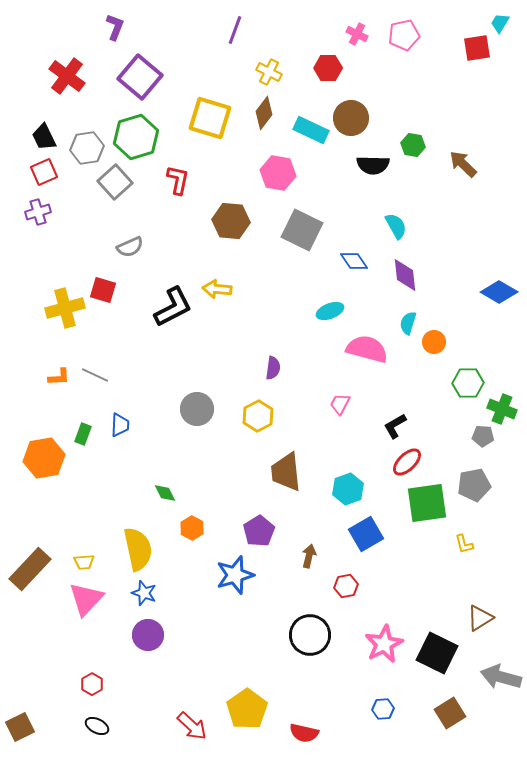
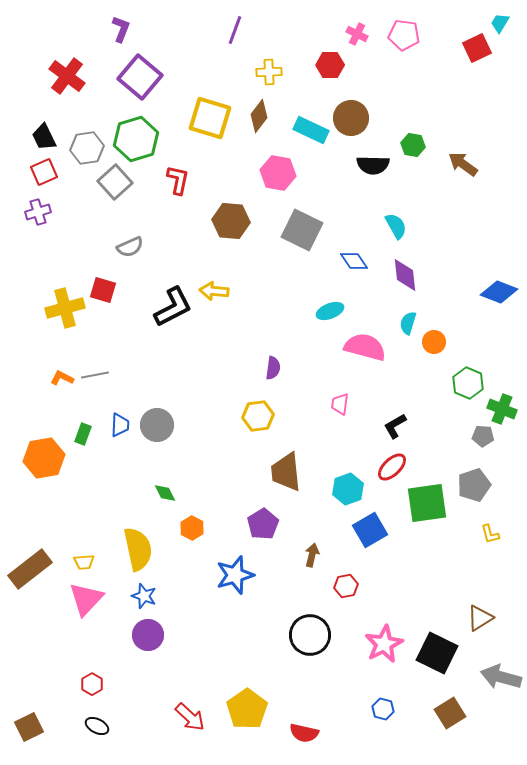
purple L-shape at (115, 27): moved 6 px right, 2 px down
pink pentagon at (404, 35): rotated 20 degrees clockwise
red square at (477, 48): rotated 16 degrees counterclockwise
red hexagon at (328, 68): moved 2 px right, 3 px up
yellow cross at (269, 72): rotated 30 degrees counterclockwise
brown diamond at (264, 113): moved 5 px left, 3 px down
green hexagon at (136, 137): moved 2 px down
brown arrow at (463, 164): rotated 8 degrees counterclockwise
yellow arrow at (217, 289): moved 3 px left, 2 px down
blue diamond at (499, 292): rotated 9 degrees counterclockwise
pink semicircle at (367, 349): moved 2 px left, 2 px up
gray line at (95, 375): rotated 36 degrees counterclockwise
orange L-shape at (59, 377): moved 3 px right, 1 px down; rotated 150 degrees counterclockwise
green hexagon at (468, 383): rotated 24 degrees clockwise
pink trapezoid at (340, 404): rotated 20 degrees counterclockwise
gray circle at (197, 409): moved 40 px left, 16 px down
yellow hexagon at (258, 416): rotated 20 degrees clockwise
red ellipse at (407, 462): moved 15 px left, 5 px down
gray pentagon at (474, 485): rotated 8 degrees counterclockwise
purple pentagon at (259, 531): moved 4 px right, 7 px up
blue square at (366, 534): moved 4 px right, 4 px up
yellow L-shape at (464, 544): moved 26 px right, 10 px up
brown arrow at (309, 556): moved 3 px right, 1 px up
brown rectangle at (30, 569): rotated 9 degrees clockwise
blue star at (144, 593): moved 3 px down
blue hexagon at (383, 709): rotated 20 degrees clockwise
red arrow at (192, 726): moved 2 px left, 9 px up
brown square at (20, 727): moved 9 px right
